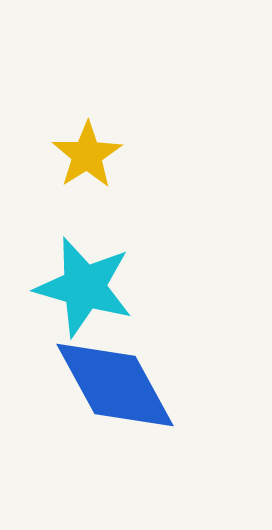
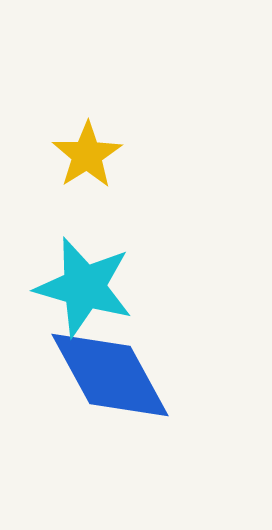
blue diamond: moved 5 px left, 10 px up
